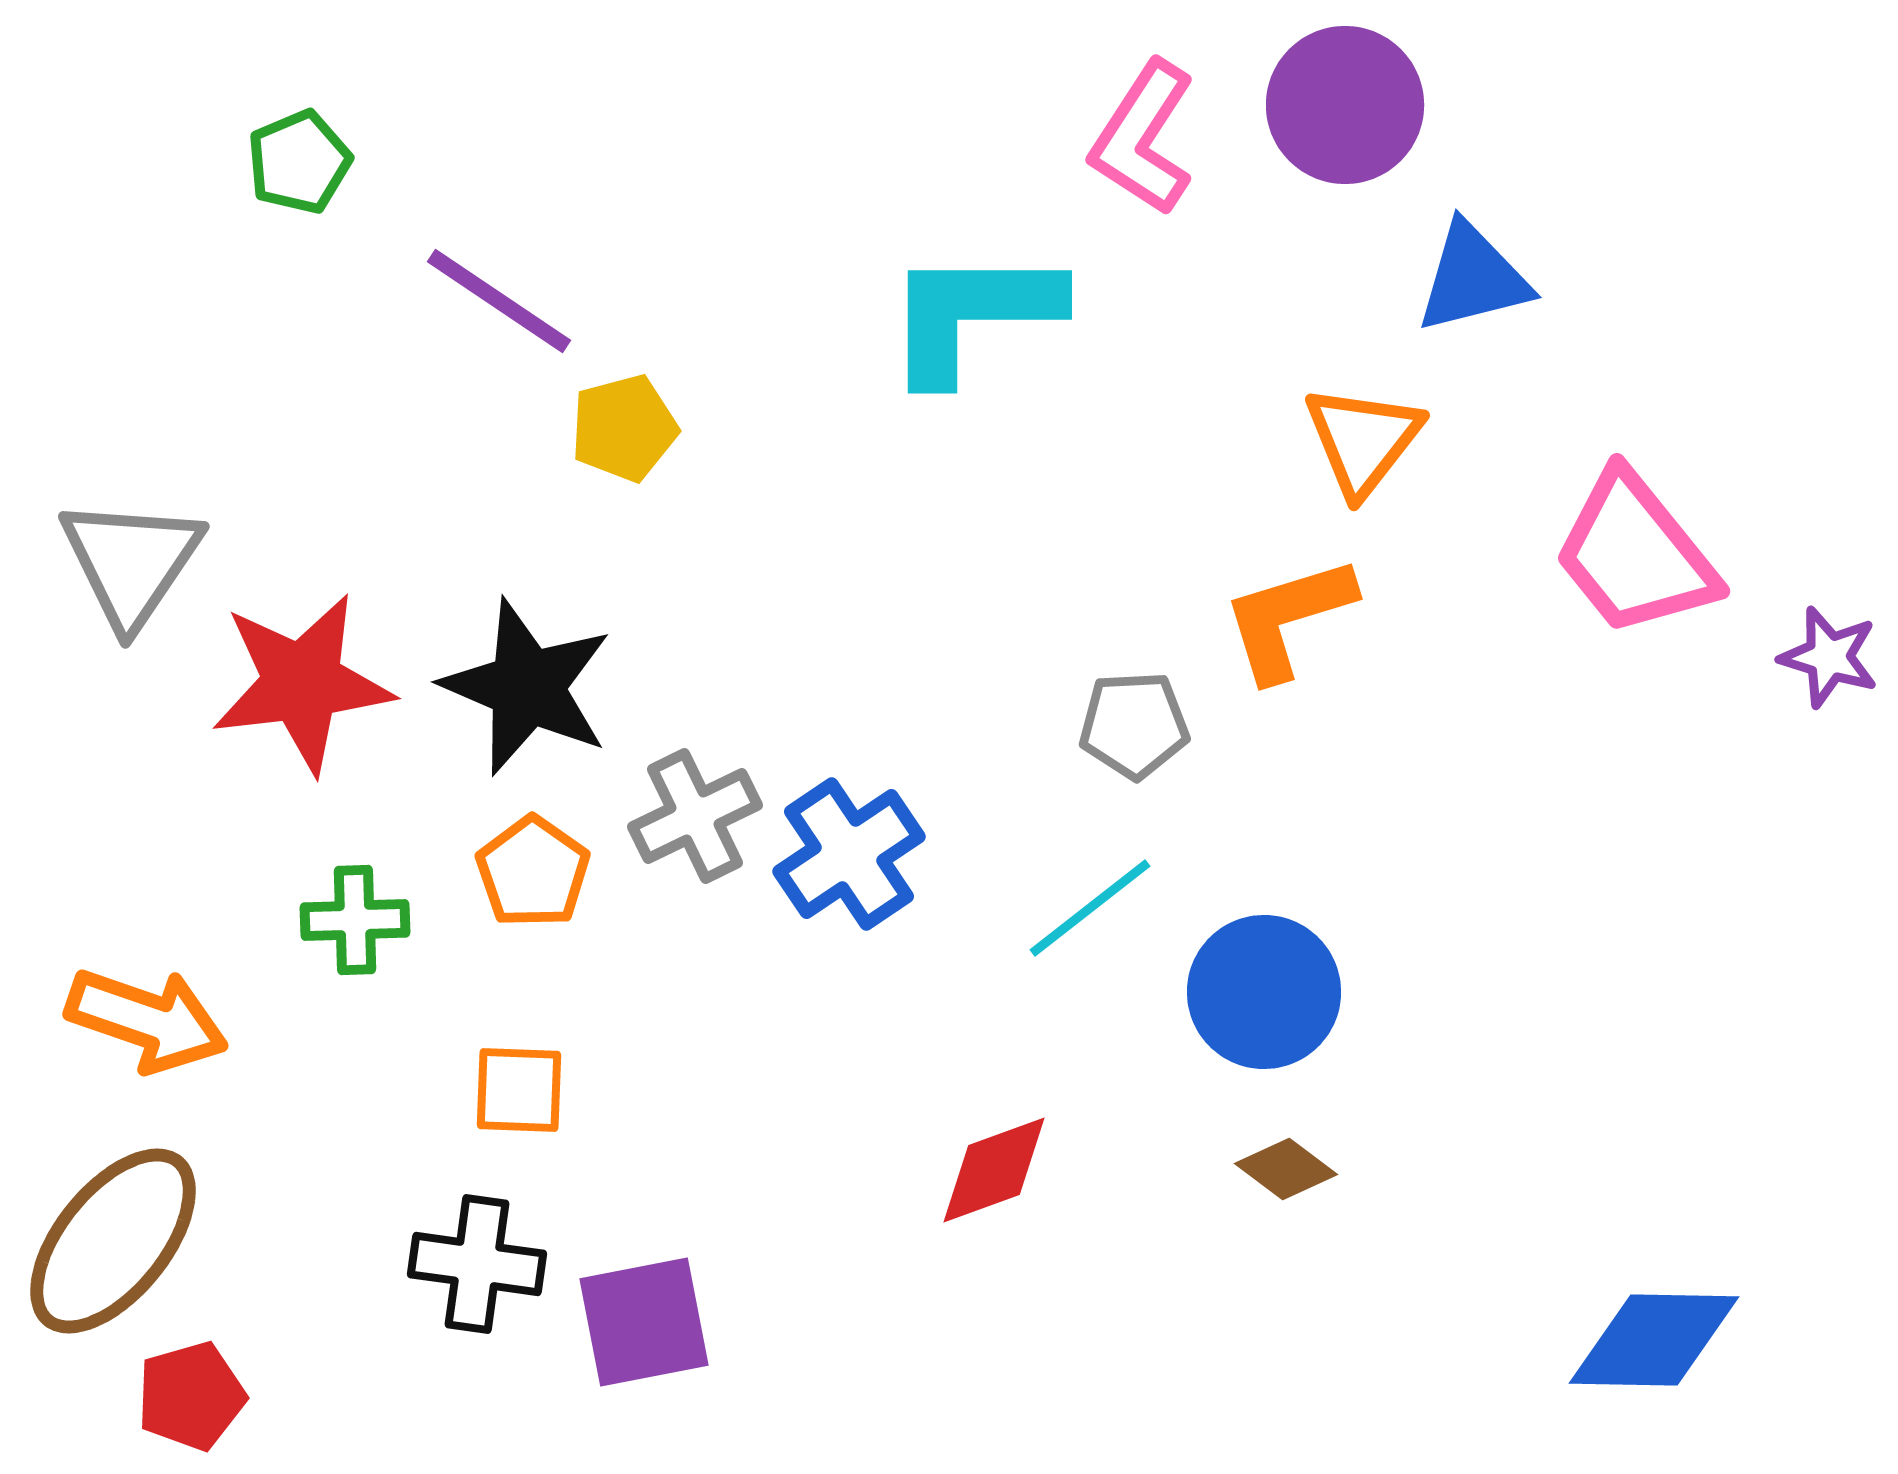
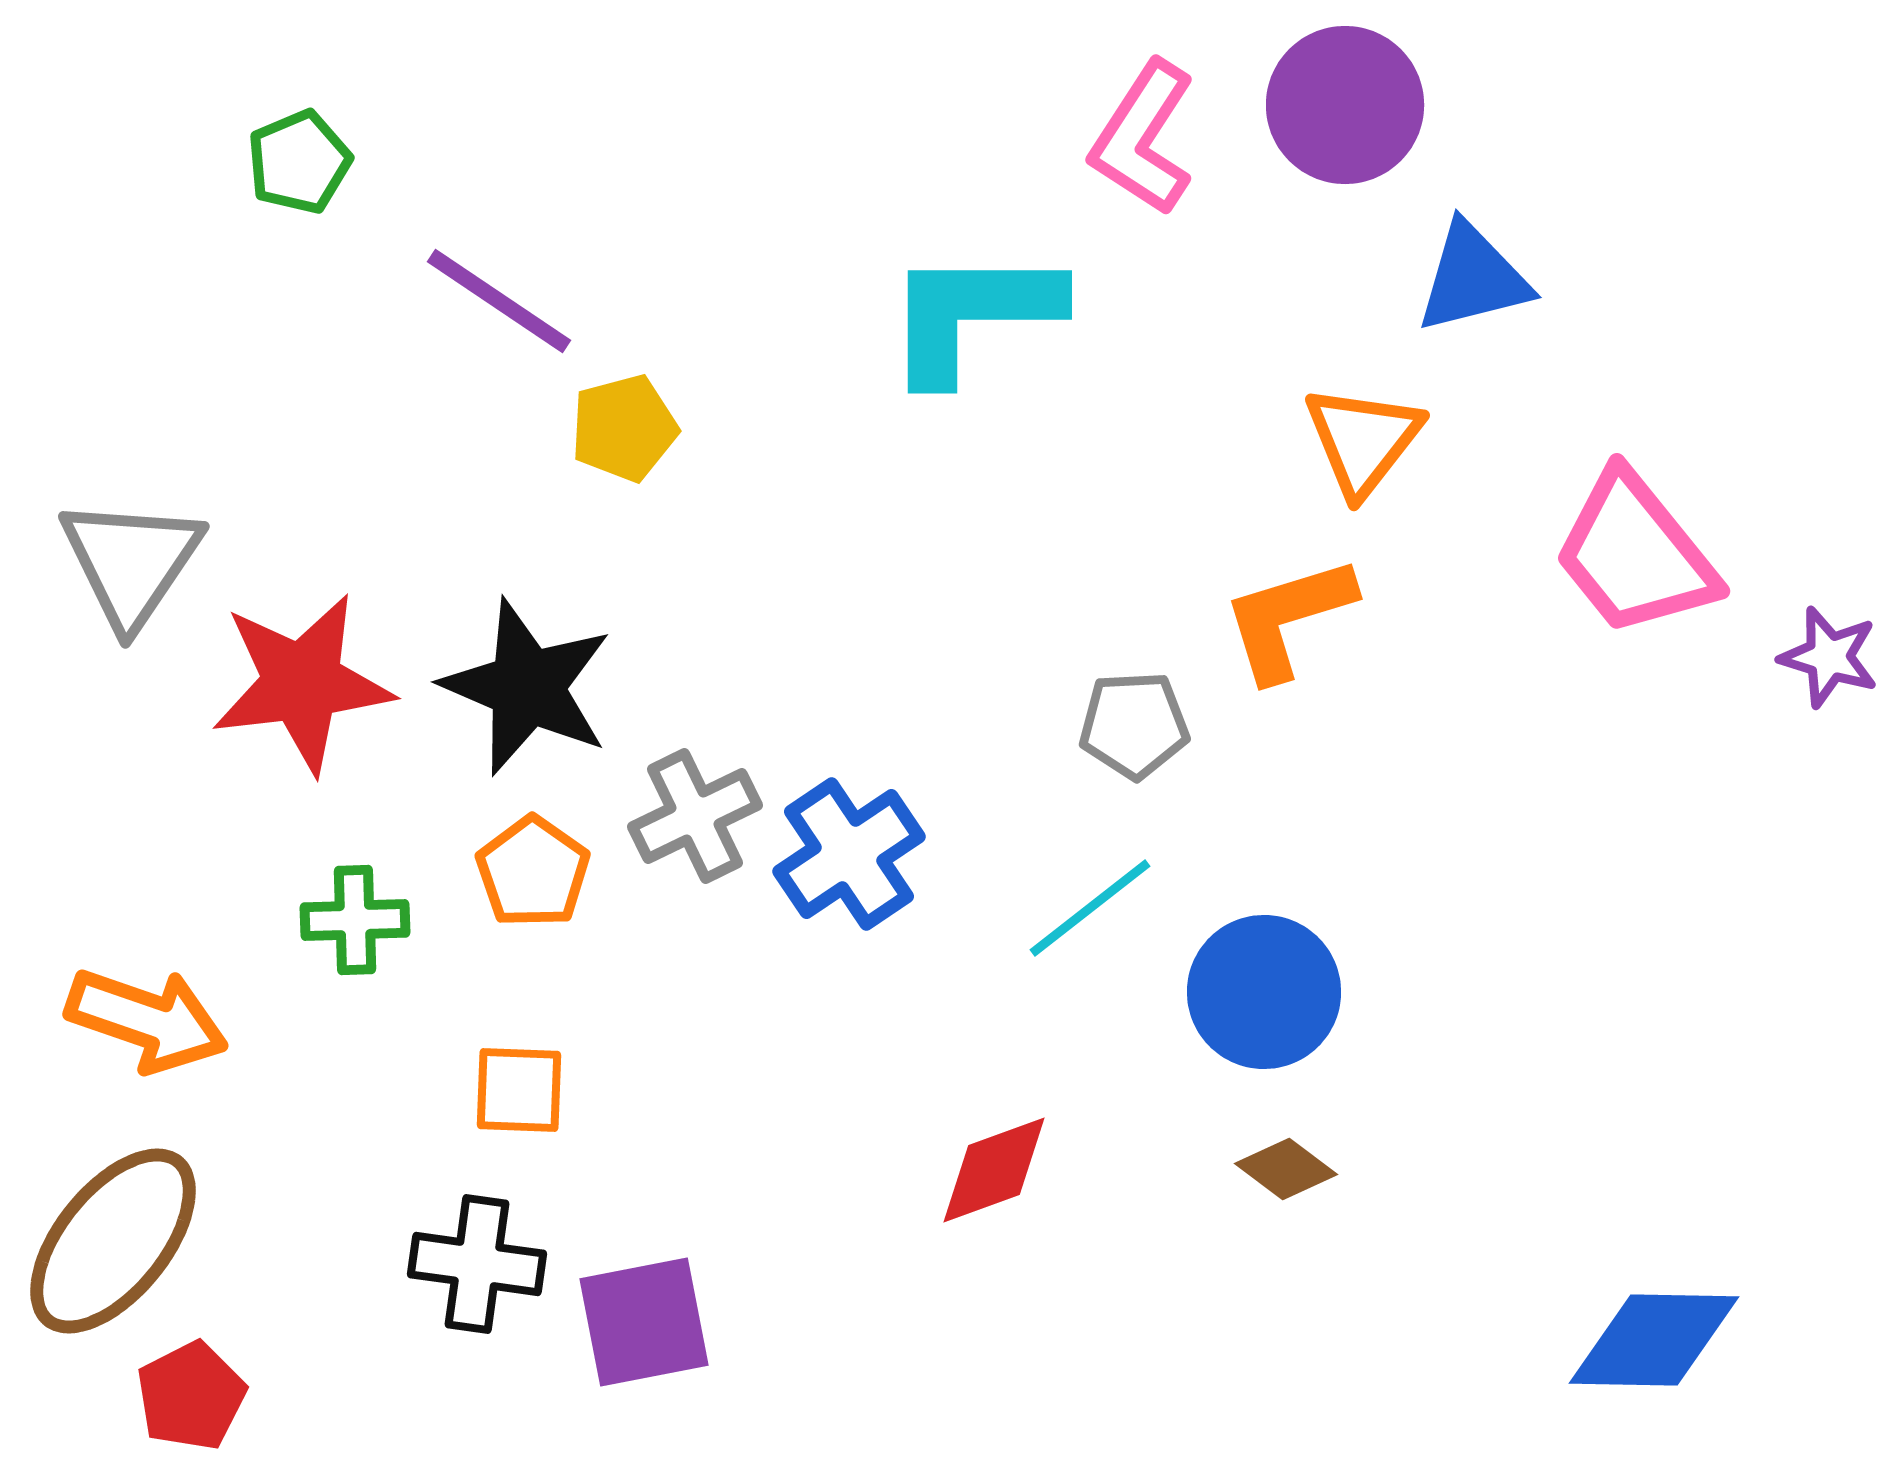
red pentagon: rotated 11 degrees counterclockwise
